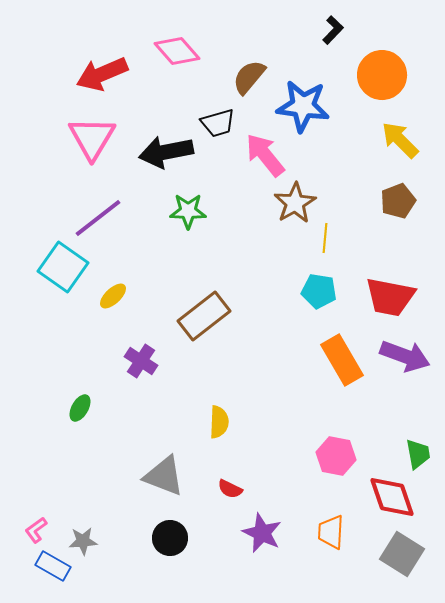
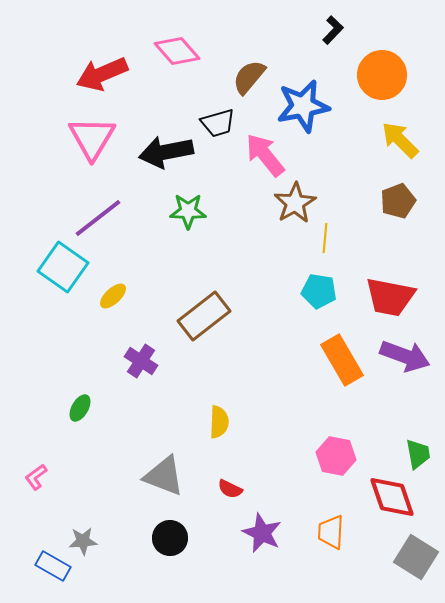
blue star: rotated 18 degrees counterclockwise
pink L-shape: moved 53 px up
gray square: moved 14 px right, 3 px down
